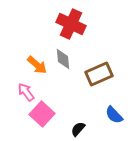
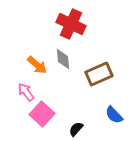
black semicircle: moved 2 px left
